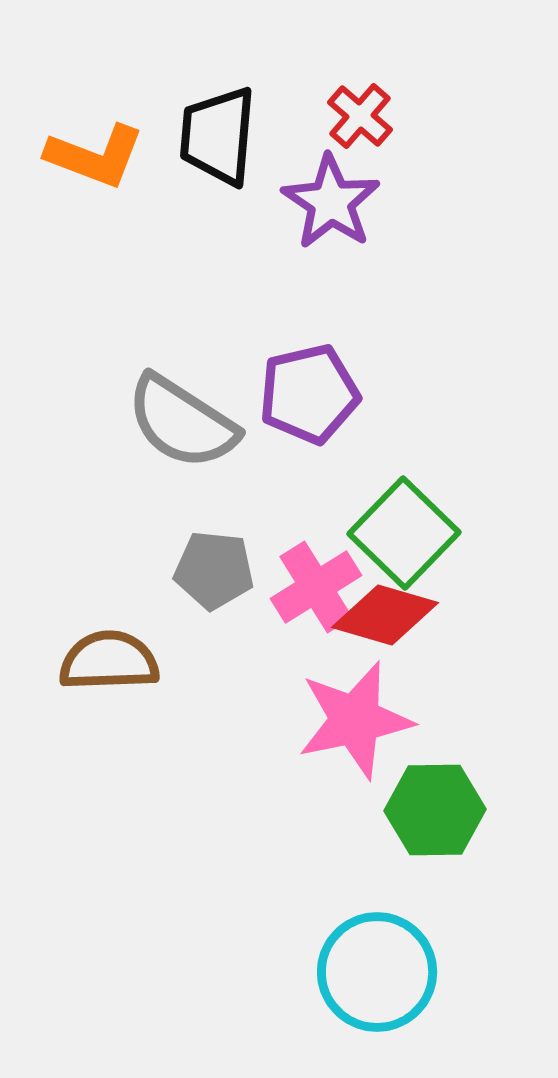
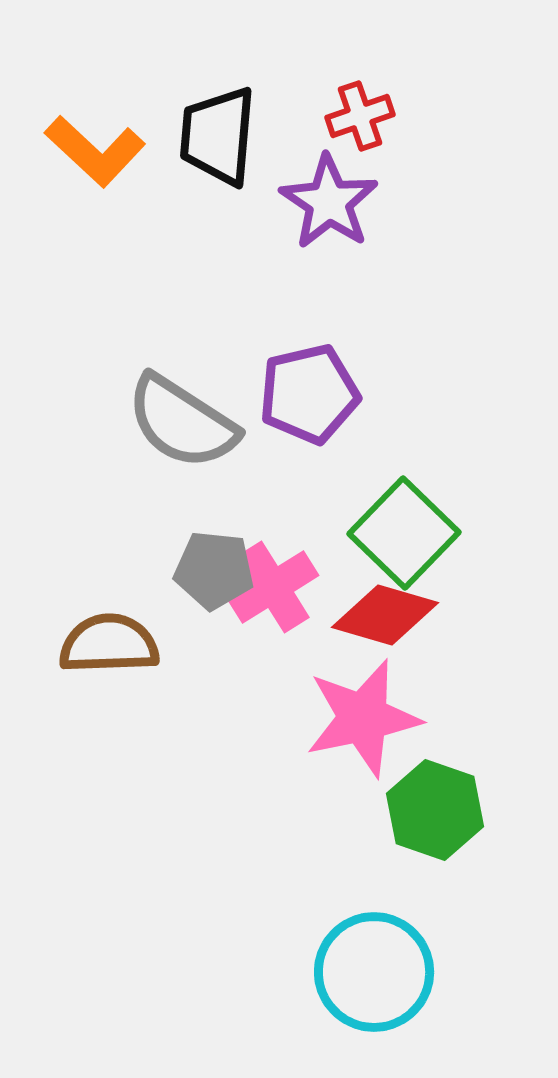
red cross: rotated 30 degrees clockwise
orange L-shape: moved 5 px up; rotated 22 degrees clockwise
purple star: moved 2 px left
pink cross: moved 43 px left
brown semicircle: moved 17 px up
pink star: moved 8 px right, 2 px up
green hexagon: rotated 20 degrees clockwise
cyan circle: moved 3 px left
